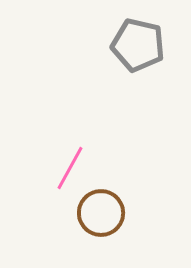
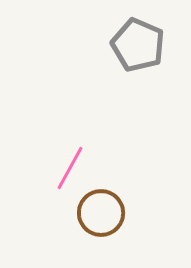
gray pentagon: rotated 10 degrees clockwise
